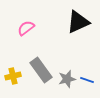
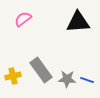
black triangle: rotated 20 degrees clockwise
pink semicircle: moved 3 px left, 9 px up
gray star: rotated 18 degrees clockwise
